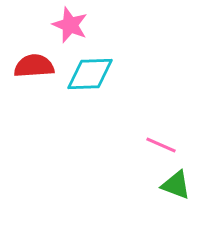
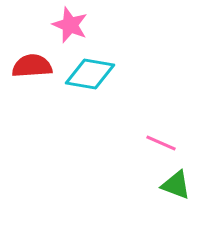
red semicircle: moved 2 px left
cyan diamond: rotated 12 degrees clockwise
pink line: moved 2 px up
